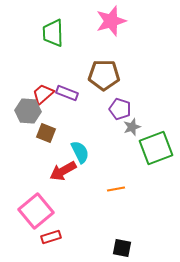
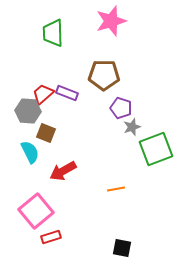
purple pentagon: moved 1 px right, 1 px up
green square: moved 1 px down
cyan semicircle: moved 50 px left
